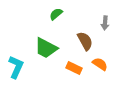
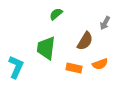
gray arrow: rotated 24 degrees clockwise
brown semicircle: rotated 60 degrees clockwise
green trapezoid: rotated 70 degrees clockwise
orange semicircle: rotated 126 degrees clockwise
orange rectangle: rotated 14 degrees counterclockwise
